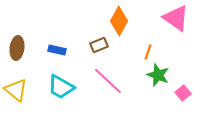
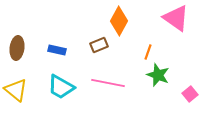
pink line: moved 2 px down; rotated 32 degrees counterclockwise
pink square: moved 7 px right, 1 px down
